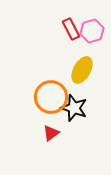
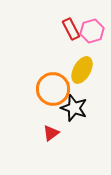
orange circle: moved 2 px right, 8 px up
